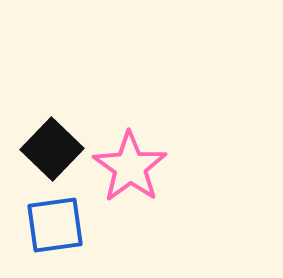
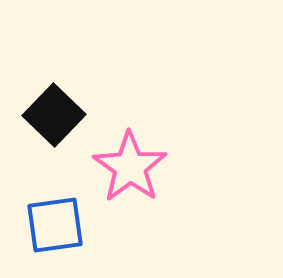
black square: moved 2 px right, 34 px up
